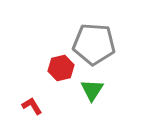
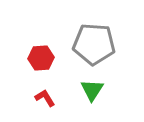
red hexagon: moved 20 px left, 10 px up; rotated 10 degrees clockwise
red L-shape: moved 13 px right, 8 px up
